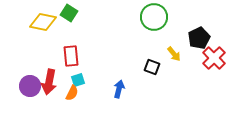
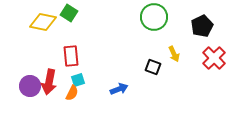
black pentagon: moved 3 px right, 12 px up
yellow arrow: rotated 14 degrees clockwise
black square: moved 1 px right
blue arrow: rotated 54 degrees clockwise
